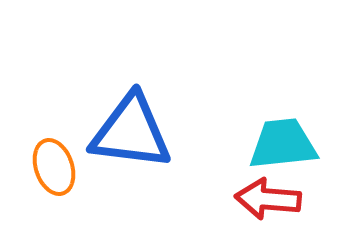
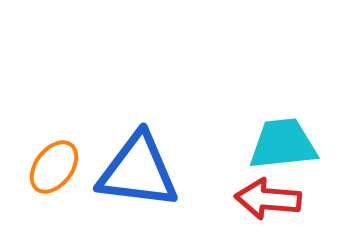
blue triangle: moved 7 px right, 39 px down
orange ellipse: rotated 56 degrees clockwise
